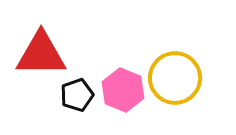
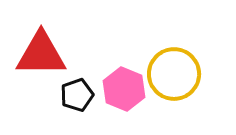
yellow circle: moved 1 px left, 4 px up
pink hexagon: moved 1 px right, 1 px up
